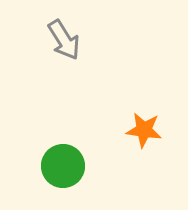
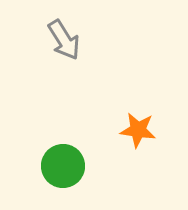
orange star: moved 6 px left
